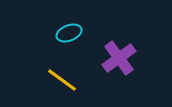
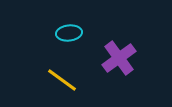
cyan ellipse: rotated 15 degrees clockwise
